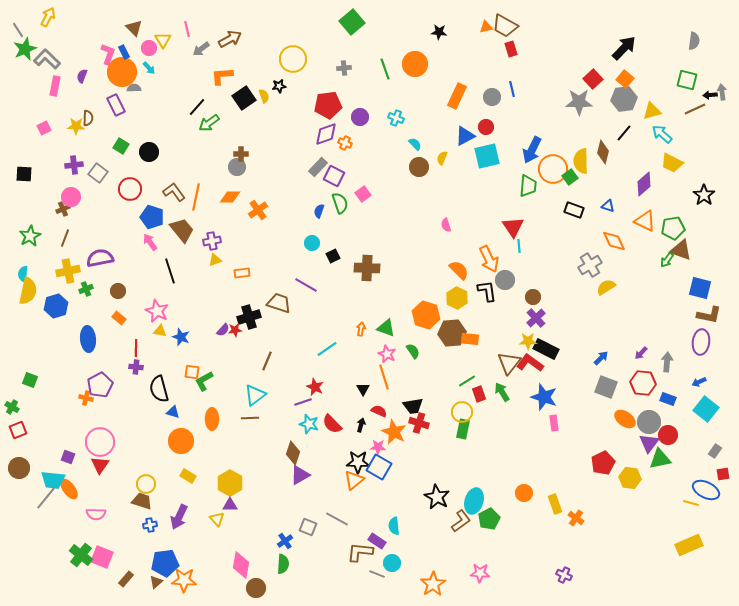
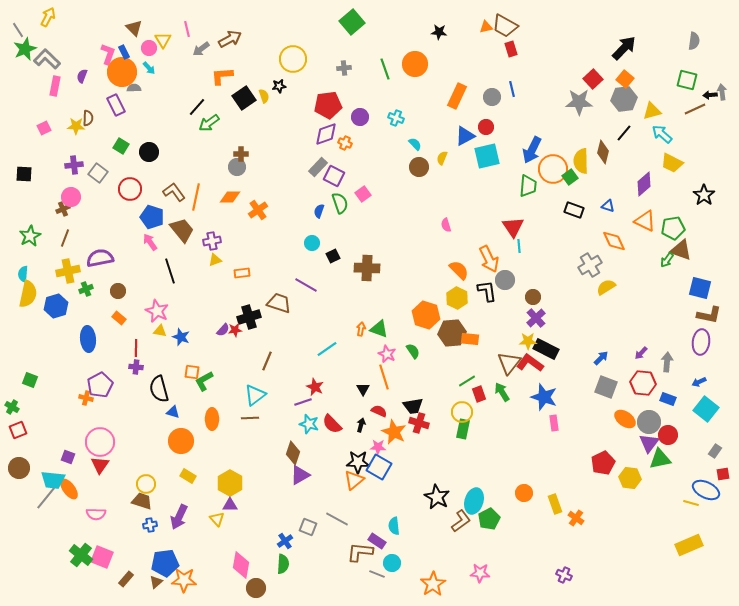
yellow semicircle at (28, 291): moved 3 px down
green triangle at (386, 328): moved 7 px left, 1 px down
